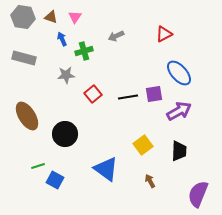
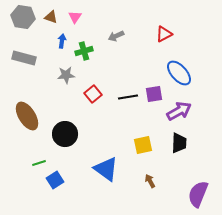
blue arrow: moved 2 px down; rotated 32 degrees clockwise
yellow square: rotated 24 degrees clockwise
black trapezoid: moved 8 px up
green line: moved 1 px right, 3 px up
blue square: rotated 30 degrees clockwise
